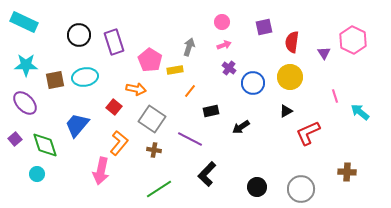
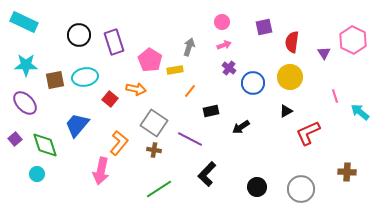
red square at (114, 107): moved 4 px left, 8 px up
gray square at (152, 119): moved 2 px right, 4 px down
